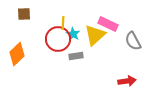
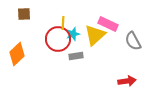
cyan star: rotated 24 degrees clockwise
